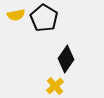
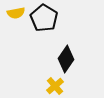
yellow semicircle: moved 2 px up
